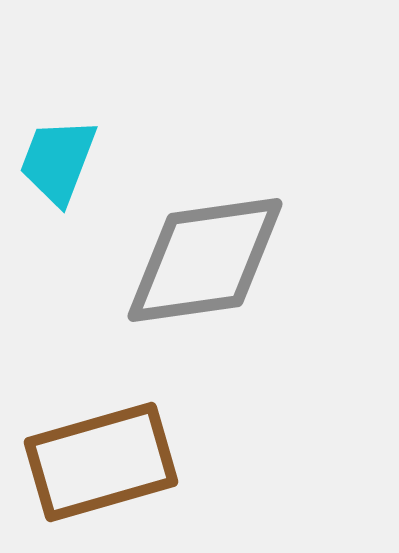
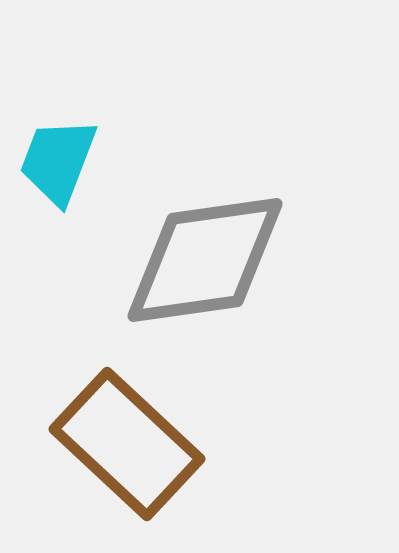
brown rectangle: moved 26 px right, 18 px up; rotated 59 degrees clockwise
